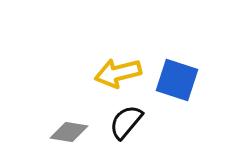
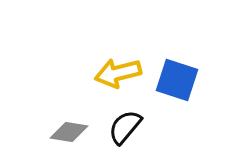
black semicircle: moved 1 px left, 5 px down
